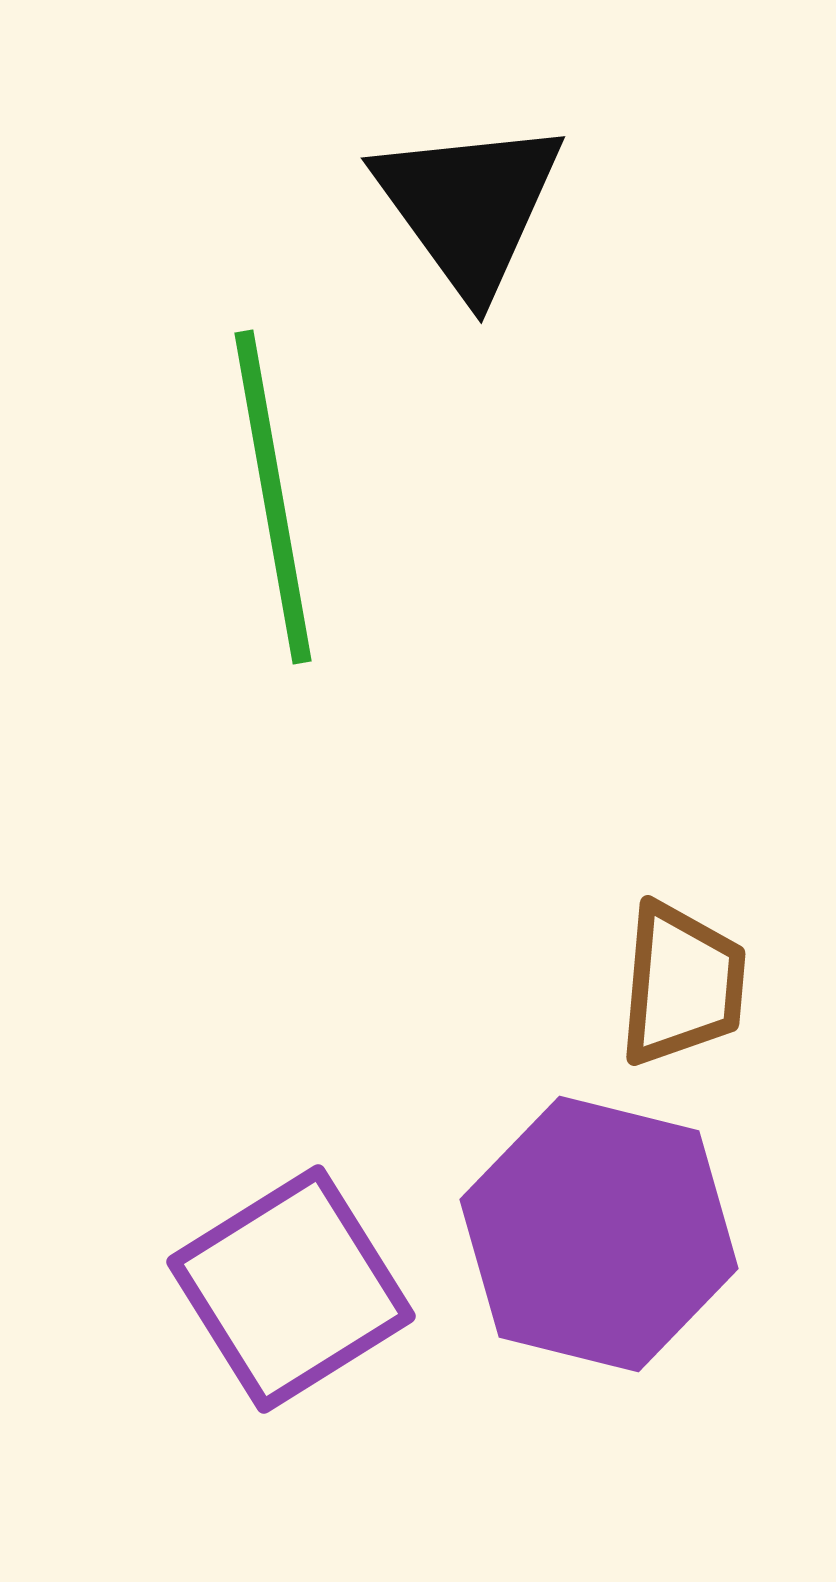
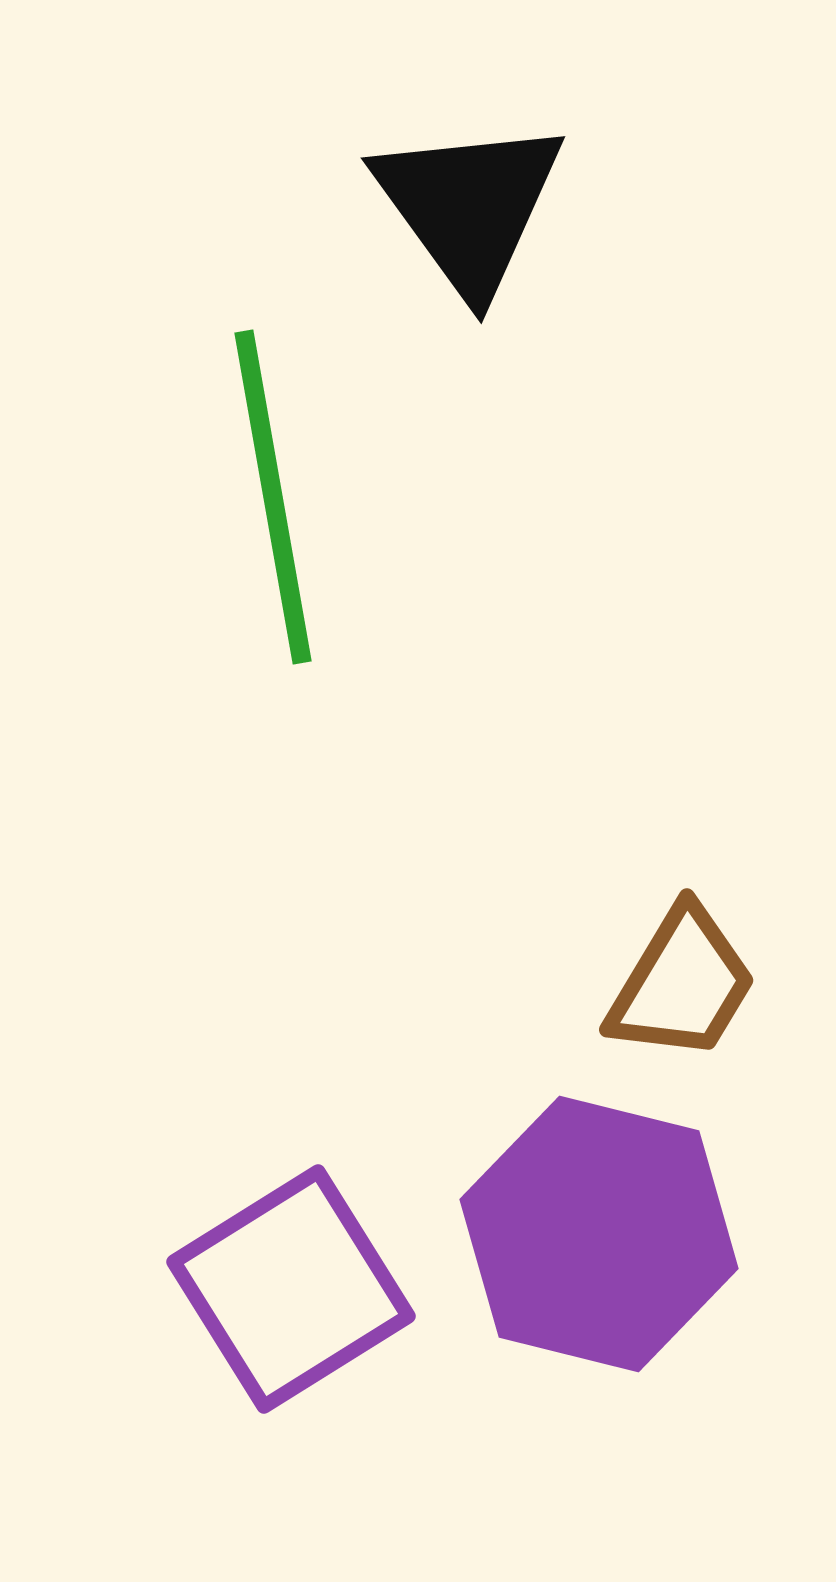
brown trapezoid: rotated 26 degrees clockwise
